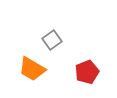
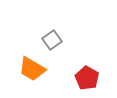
red pentagon: moved 6 px down; rotated 20 degrees counterclockwise
